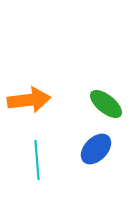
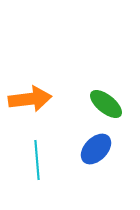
orange arrow: moved 1 px right, 1 px up
